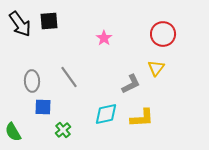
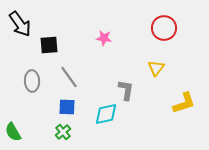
black square: moved 24 px down
red circle: moved 1 px right, 6 px up
pink star: rotated 28 degrees counterclockwise
gray L-shape: moved 5 px left, 6 px down; rotated 55 degrees counterclockwise
blue square: moved 24 px right
yellow L-shape: moved 42 px right, 15 px up; rotated 15 degrees counterclockwise
green cross: moved 2 px down
